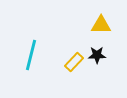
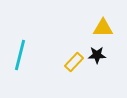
yellow triangle: moved 2 px right, 3 px down
cyan line: moved 11 px left
